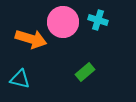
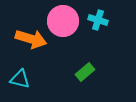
pink circle: moved 1 px up
